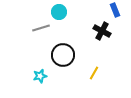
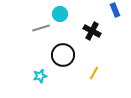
cyan circle: moved 1 px right, 2 px down
black cross: moved 10 px left
